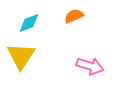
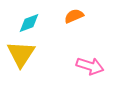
yellow triangle: moved 2 px up
